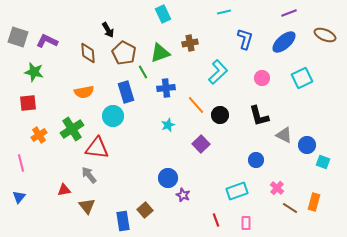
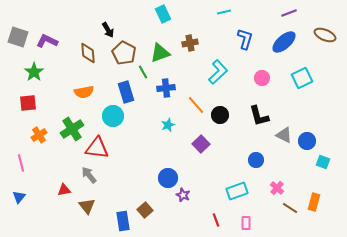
green star at (34, 72): rotated 24 degrees clockwise
blue circle at (307, 145): moved 4 px up
